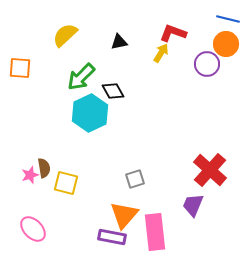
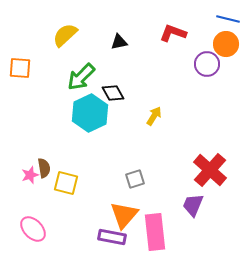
yellow arrow: moved 7 px left, 63 px down
black diamond: moved 2 px down
